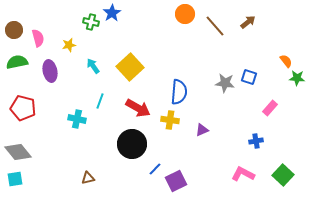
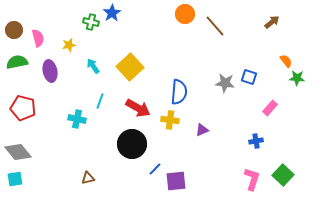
brown arrow: moved 24 px right
pink L-shape: moved 9 px right, 5 px down; rotated 80 degrees clockwise
purple square: rotated 20 degrees clockwise
